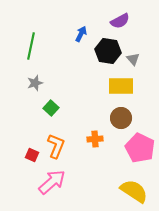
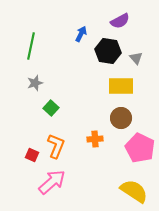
gray triangle: moved 3 px right, 1 px up
